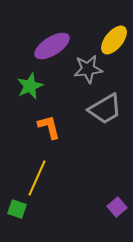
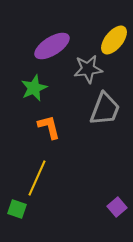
green star: moved 4 px right, 2 px down
gray trapezoid: rotated 39 degrees counterclockwise
